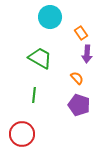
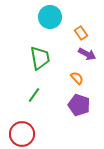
purple arrow: rotated 66 degrees counterclockwise
green trapezoid: rotated 50 degrees clockwise
green line: rotated 28 degrees clockwise
